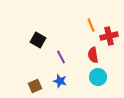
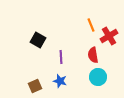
red cross: rotated 18 degrees counterclockwise
purple line: rotated 24 degrees clockwise
